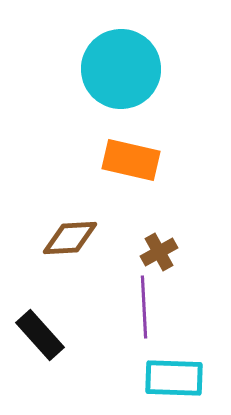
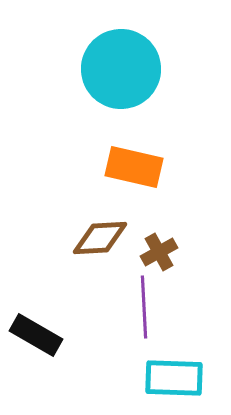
orange rectangle: moved 3 px right, 7 px down
brown diamond: moved 30 px right
black rectangle: moved 4 px left; rotated 18 degrees counterclockwise
